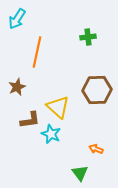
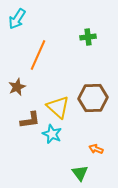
orange line: moved 1 px right, 3 px down; rotated 12 degrees clockwise
brown hexagon: moved 4 px left, 8 px down
cyan star: moved 1 px right
